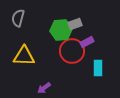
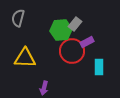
gray rectangle: rotated 32 degrees counterclockwise
yellow triangle: moved 1 px right, 2 px down
cyan rectangle: moved 1 px right, 1 px up
purple arrow: rotated 40 degrees counterclockwise
